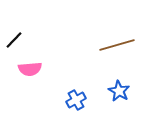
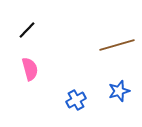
black line: moved 13 px right, 10 px up
pink semicircle: rotated 100 degrees counterclockwise
blue star: rotated 25 degrees clockwise
